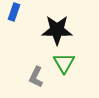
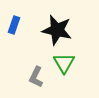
blue rectangle: moved 13 px down
black star: rotated 12 degrees clockwise
